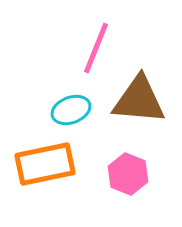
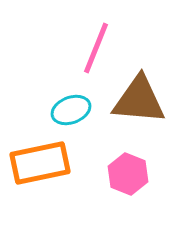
orange rectangle: moved 5 px left, 1 px up
